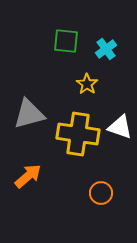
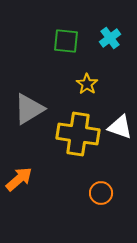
cyan cross: moved 4 px right, 11 px up
gray triangle: moved 5 px up; rotated 16 degrees counterclockwise
orange arrow: moved 9 px left, 3 px down
